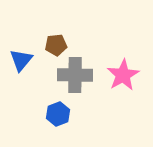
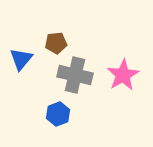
brown pentagon: moved 2 px up
blue triangle: moved 1 px up
gray cross: rotated 12 degrees clockwise
